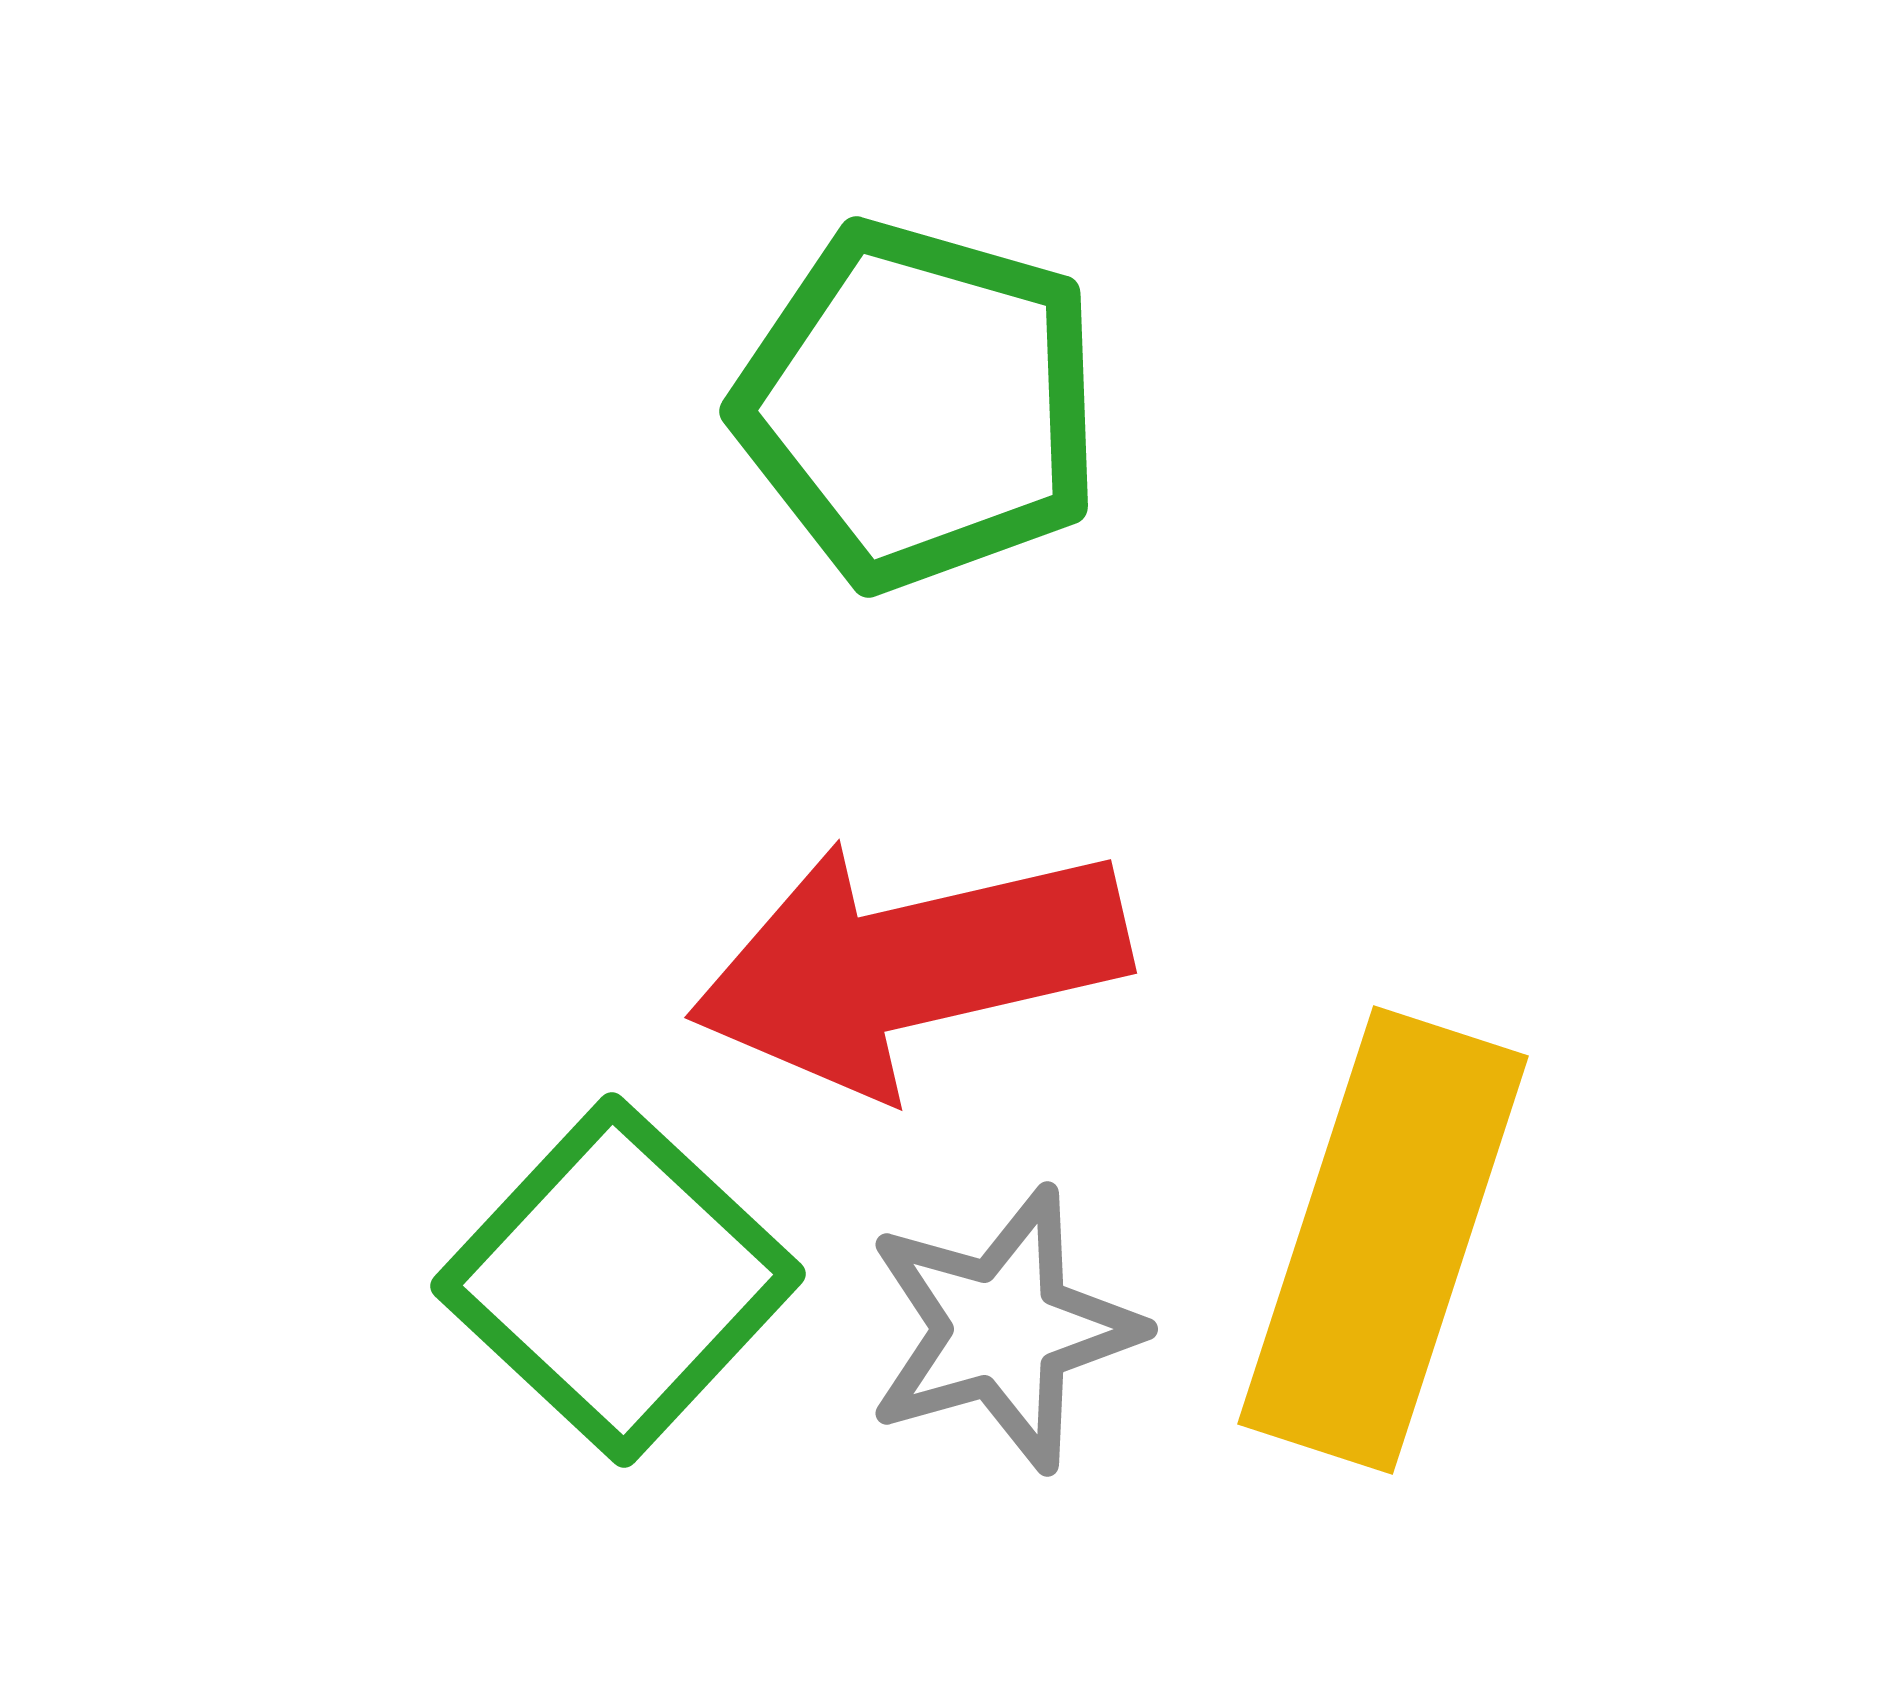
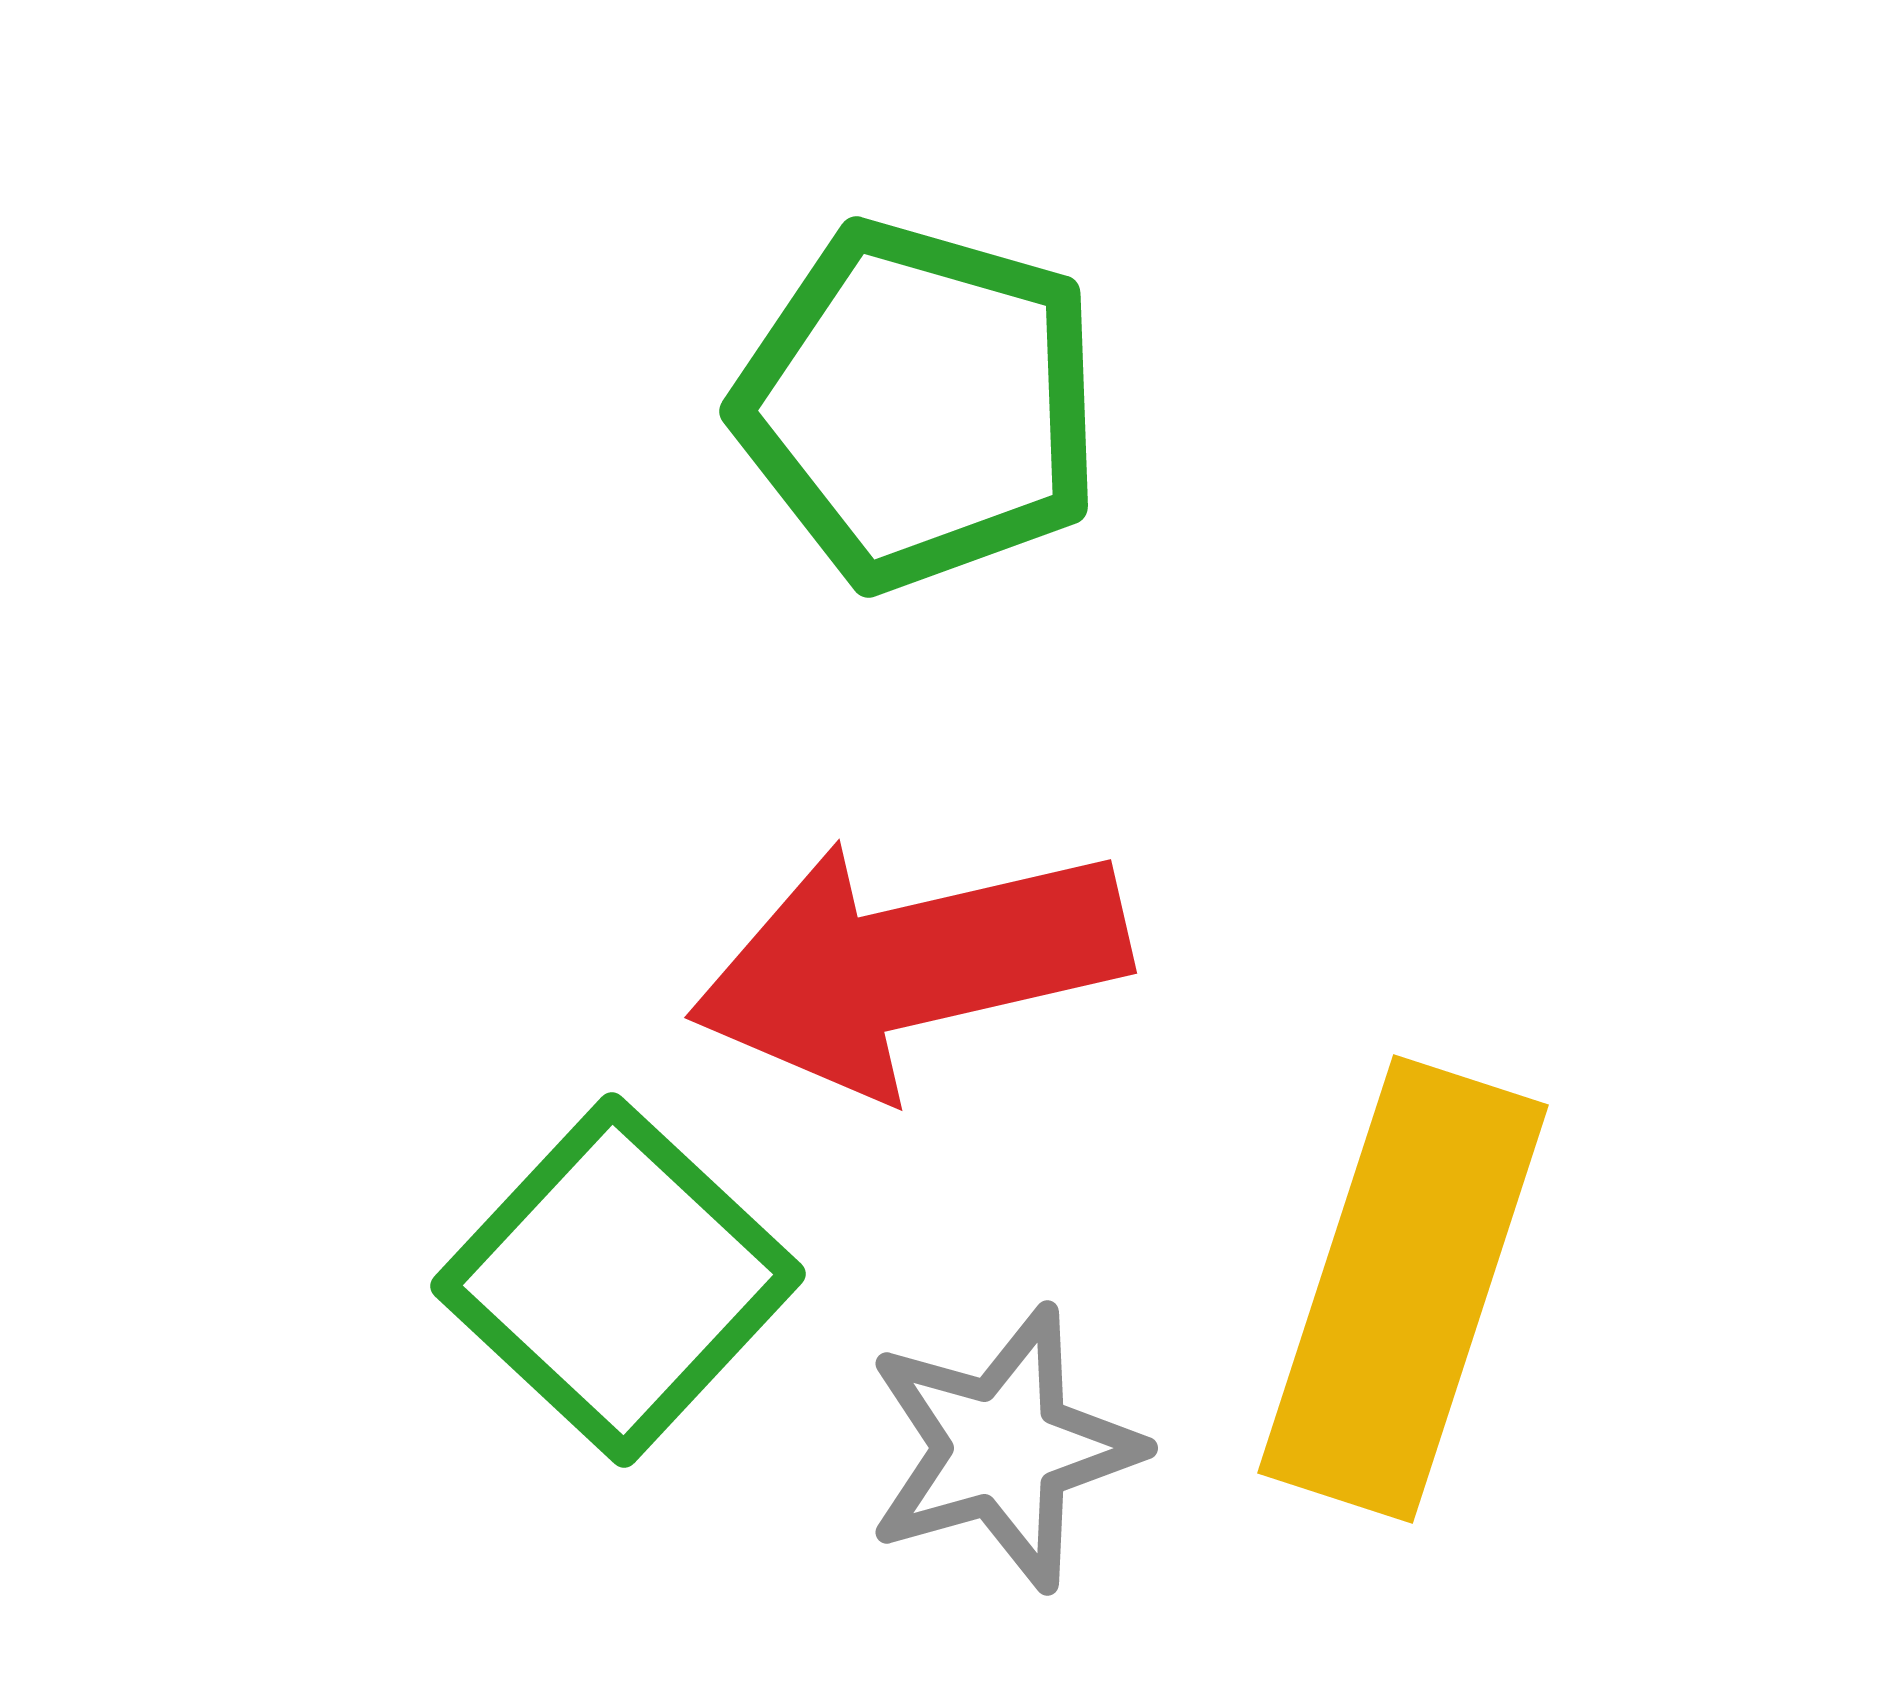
yellow rectangle: moved 20 px right, 49 px down
gray star: moved 119 px down
